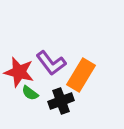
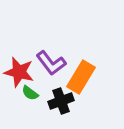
orange rectangle: moved 2 px down
